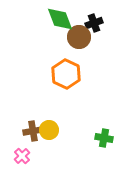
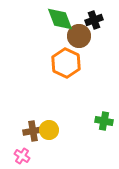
black cross: moved 3 px up
brown circle: moved 1 px up
orange hexagon: moved 11 px up
green cross: moved 17 px up
pink cross: rotated 14 degrees counterclockwise
